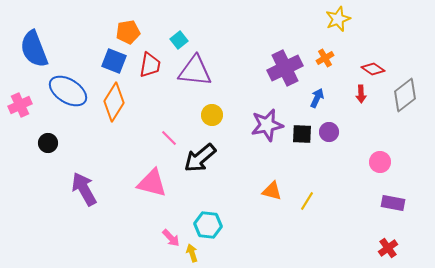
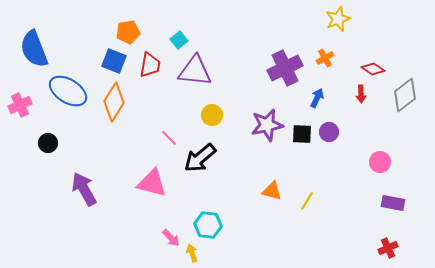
red cross: rotated 12 degrees clockwise
